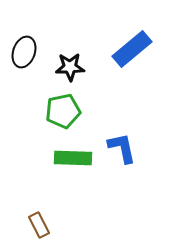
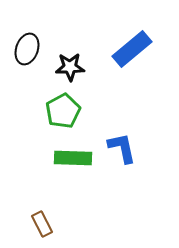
black ellipse: moved 3 px right, 3 px up
green pentagon: rotated 16 degrees counterclockwise
brown rectangle: moved 3 px right, 1 px up
